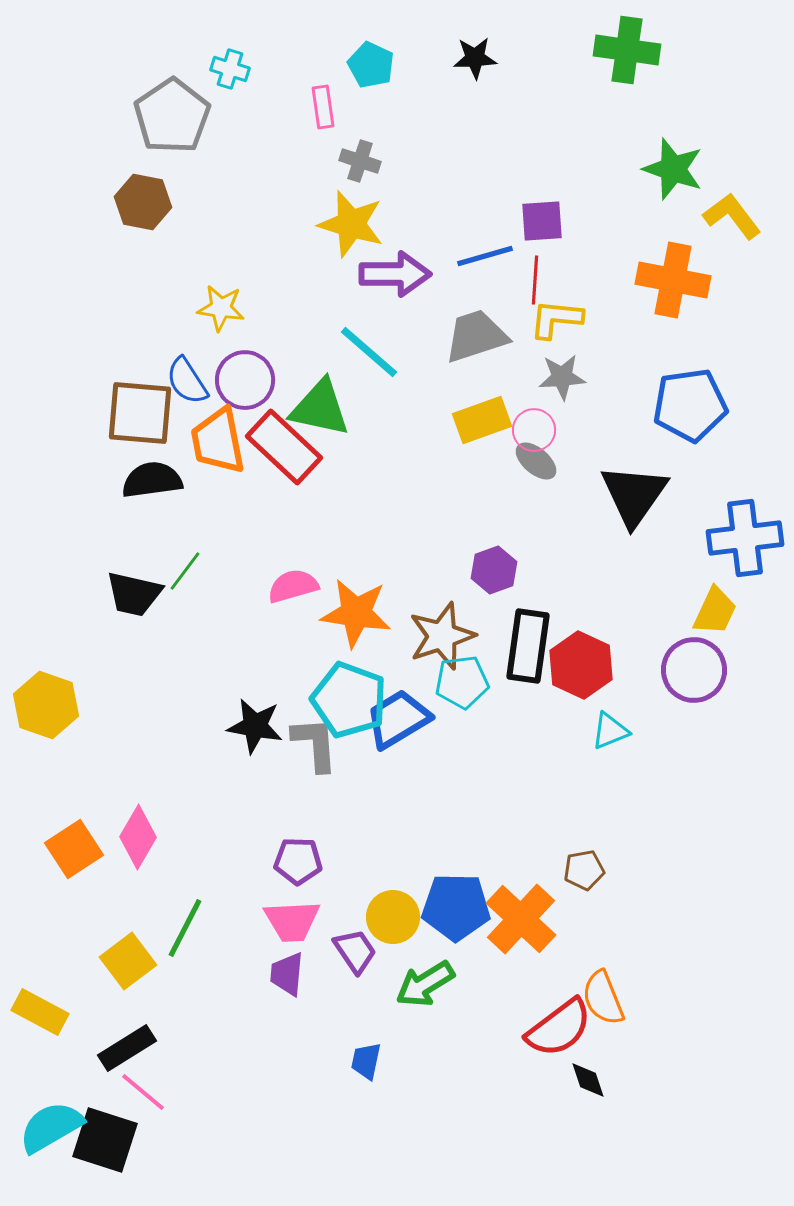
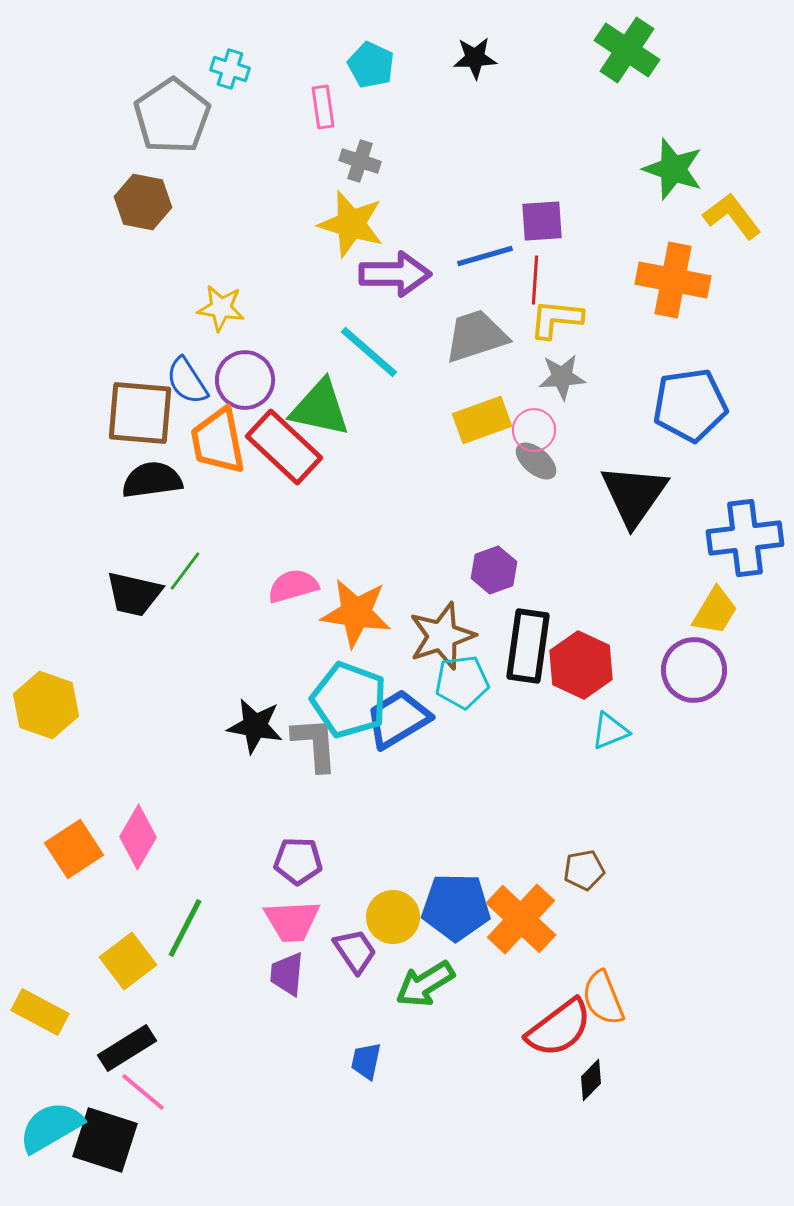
green cross at (627, 50): rotated 26 degrees clockwise
yellow trapezoid at (715, 611): rotated 6 degrees clockwise
black diamond at (588, 1080): moved 3 px right; rotated 63 degrees clockwise
